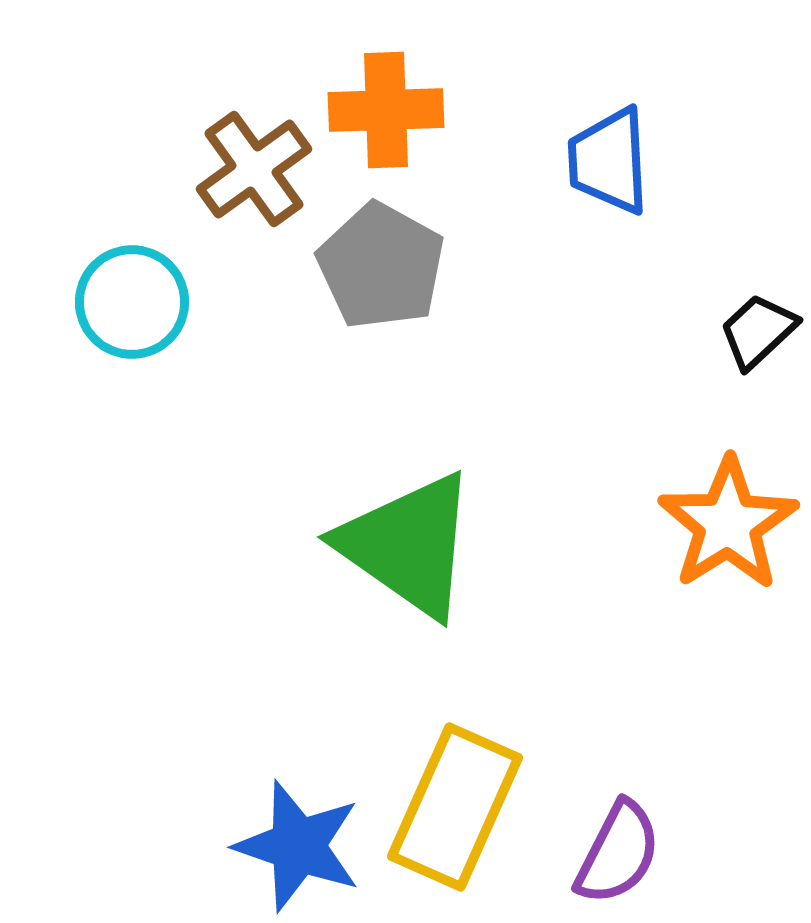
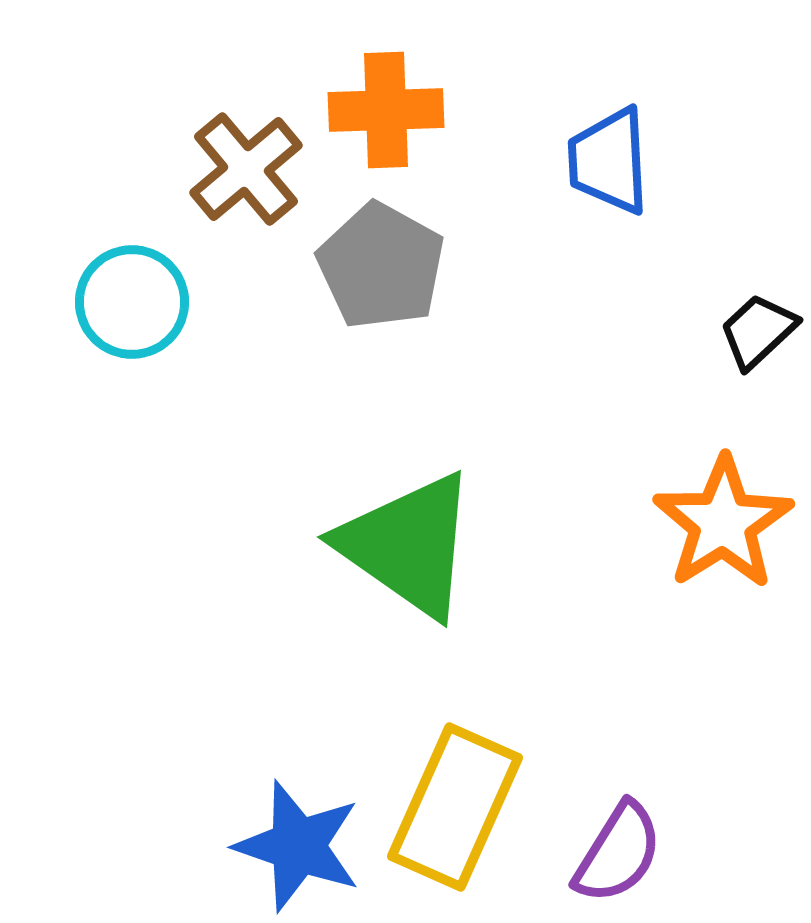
brown cross: moved 8 px left; rotated 4 degrees counterclockwise
orange star: moved 5 px left, 1 px up
purple semicircle: rotated 5 degrees clockwise
